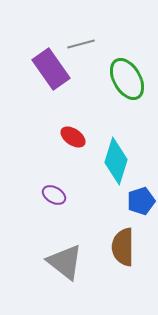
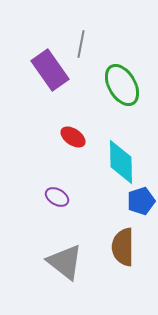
gray line: rotated 64 degrees counterclockwise
purple rectangle: moved 1 px left, 1 px down
green ellipse: moved 5 px left, 6 px down
cyan diamond: moved 5 px right, 1 px down; rotated 18 degrees counterclockwise
purple ellipse: moved 3 px right, 2 px down
